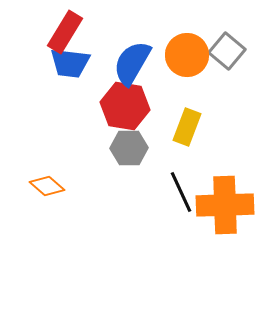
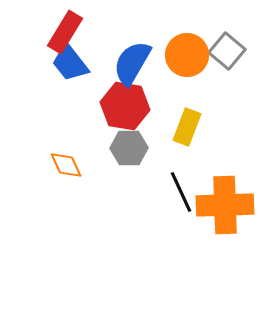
blue trapezoid: rotated 45 degrees clockwise
orange diamond: moved 19 px right, 21 px up; rotated 24 degrees clockwise
